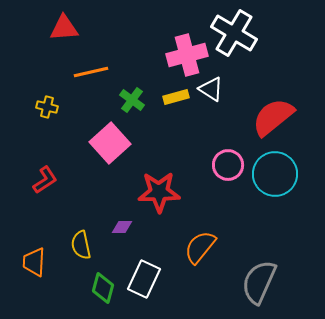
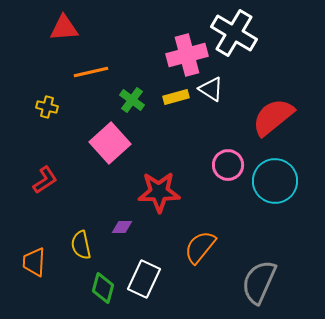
cyan circle: moved 7 px down
